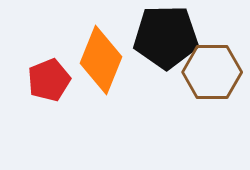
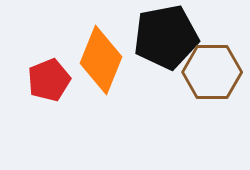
black pentagon: rotated 10 degrees counterclockwise
